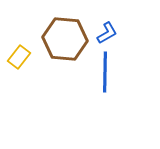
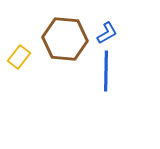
blue line: moved 1 px right, 1 px up
